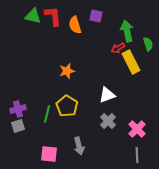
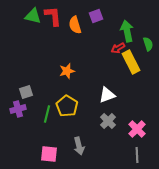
purple square: rotated 32 degrees counterclockwise
gray square: moved 8 px right, 34 px up
